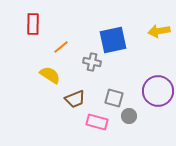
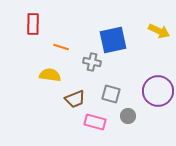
yellow arrow: rotated 145 degrees counterclockwise
orange line: rotated 56 degrees clockwise
yellow semicircle: rotated 25 degrees counterclockwise
gray square: moved 3 px left, 4 px up
gray circle: moved 1 px left
pink rectangle: moved 2 px left
